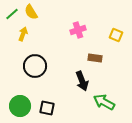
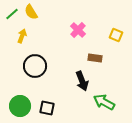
pink cross: rotated 28 degrees counterclockwise
yellow arrow: moved 1 px left, 2 px down
